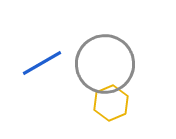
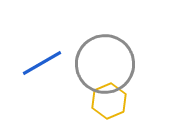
yellow hexagon: moved 2 px left, 2 px up
